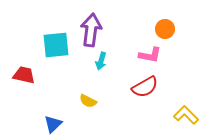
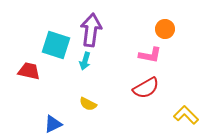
cyan square: rotated 24 degrees clockwise
cyan arrow: moved 16 px left
red trapezoid: moved 5 px right, 4 px up
red semicircle: moved 1 px right, 1 px down
yellow semicircle: moved 3 px down
blue triangle: rotated 18 degrees clockwise
